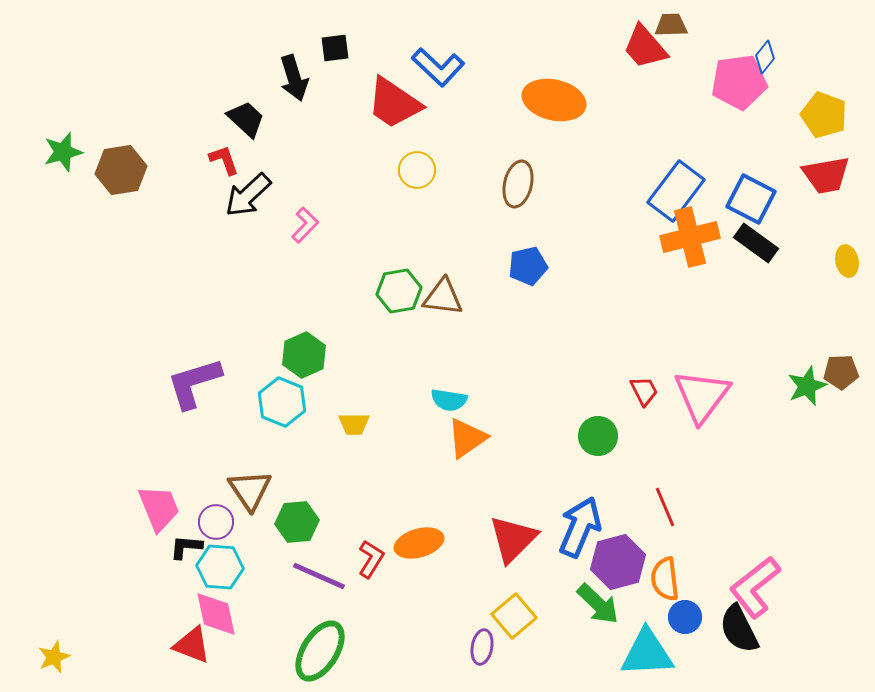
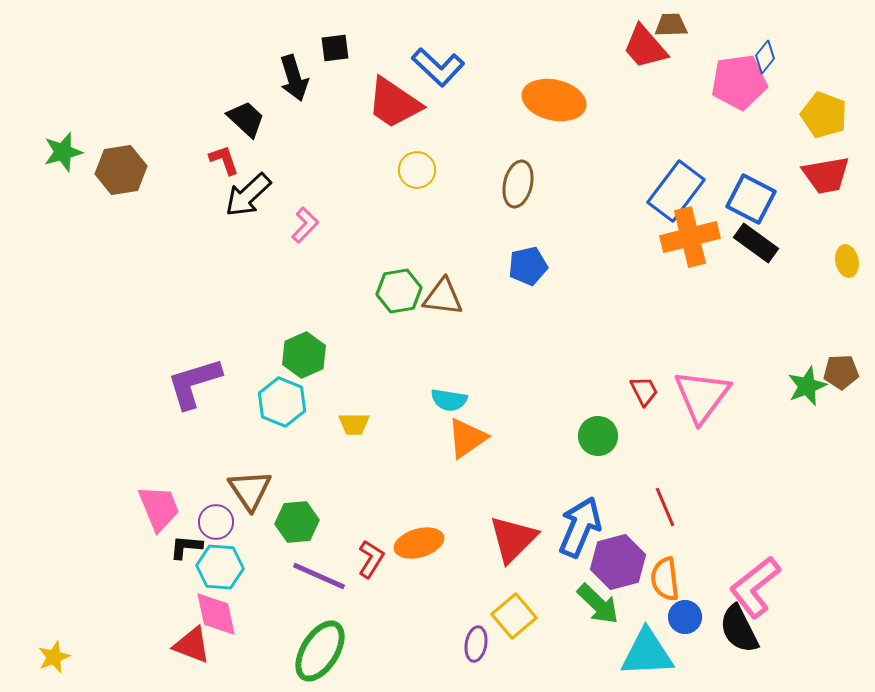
purple ellipse at (482, 647): moved 6 px left, 3 px up
